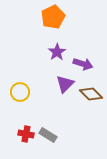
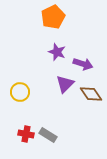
purple star: rotated 18 degrees counterclockwise
brown diamond: rotated 10 degrees clockwise
